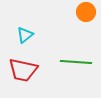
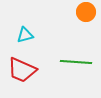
cyan triangle: rotated 24 degrees clockwise
red trapezoid: moved 1 px left; rotated 12 degrees clockwise
